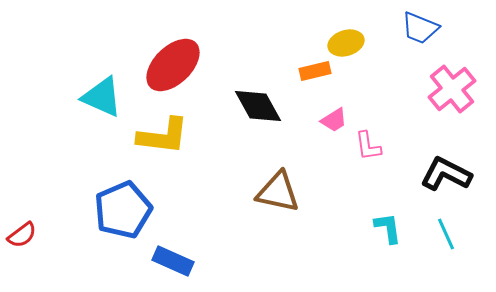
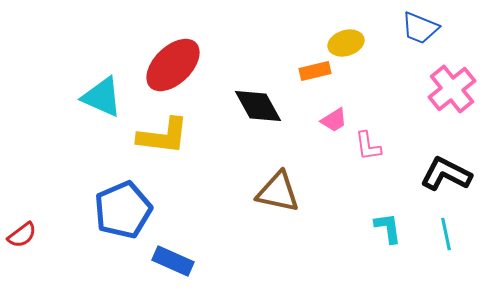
cyan line: rotated 12 degrees clockwise
